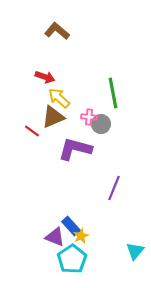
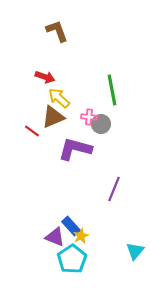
brown L-shape: rotated 30 degrees clockwise
green line: moved 1 px left, 3 px up
purple line: moved 1 px down
